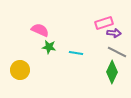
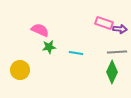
pink rectangle: rotated 36 degrees clockwise
purple arrow: moved 6 px right, 4 px up
green star: rotated 16 degrees counterclockwise
gray line: rotated 30 degrees counterclockwise
